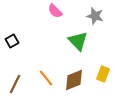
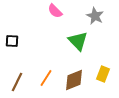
gray star: rotated 12 degrees clockwise
black square: rotated 32 degrees clockwise
orange line: rotated 72 degrees clockwise
brown line: moved 2 px right, 2 px up
